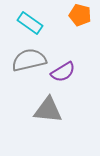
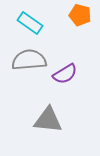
gray semicircle: rotated 8 degrees clockwise
purple semicircle: moved 2 px right, 2 px down
gray triangle: moved 10 px down
